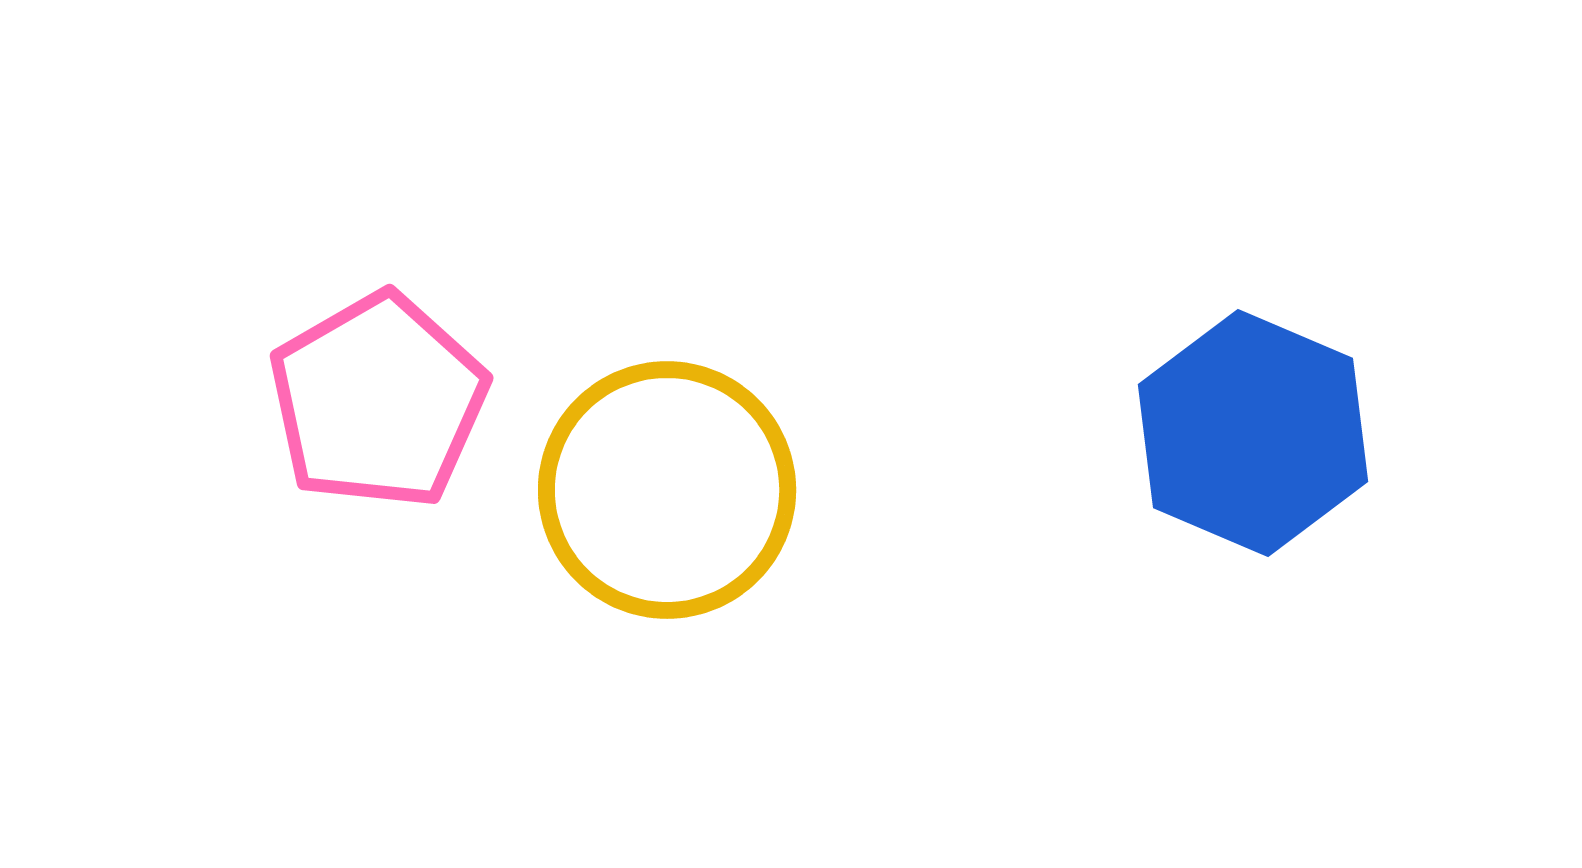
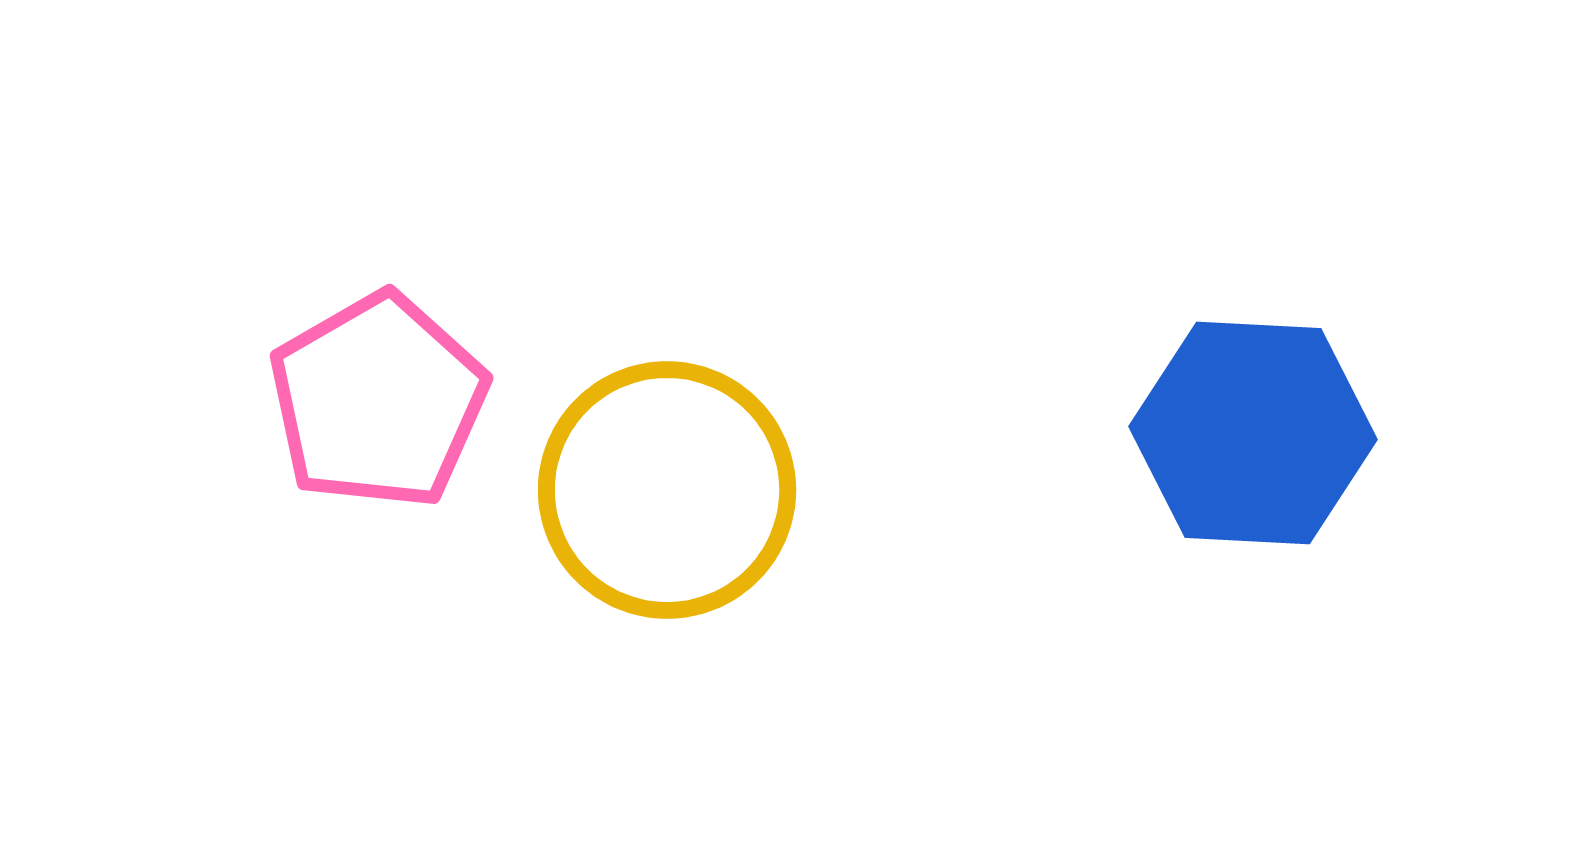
blue hexagon: rotated 20 degrees counterclockwise
